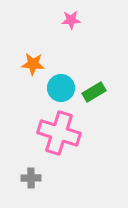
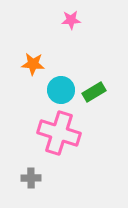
cyan circle: moved 2 px down
